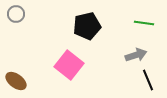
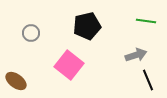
gray circle: moved 15 px right, 19 px down
green line: moved 2 px right, 2 px up
